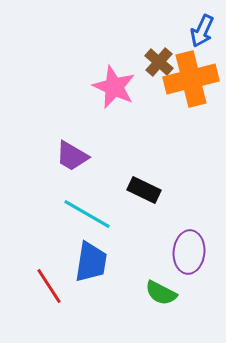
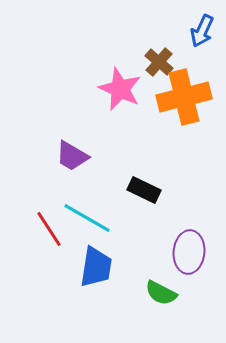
orange cross: moved 7 px left, 18 px down
pink star: moved 6 px right, 2 px down
cyan line: moved 4 px down
blue trapezoid: moved 5 px right, 5 px down
red line: moved 57 px up
